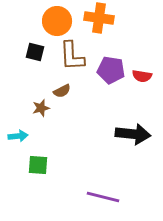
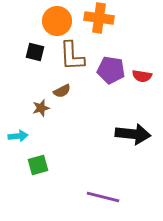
green square: rotated 20 degrees counterclockwise
